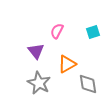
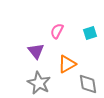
cyan square: moved 3 px left, 1 px down
